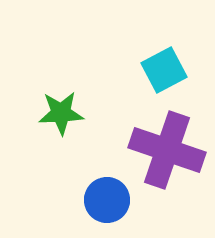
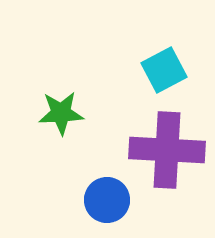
purple cross: rotated 16 degrees counterclockwise
